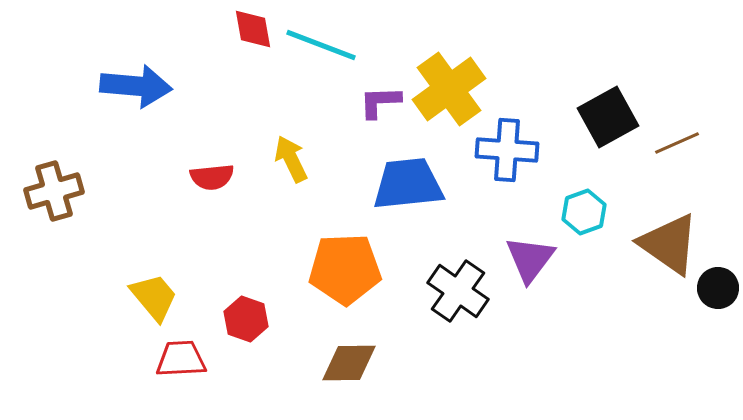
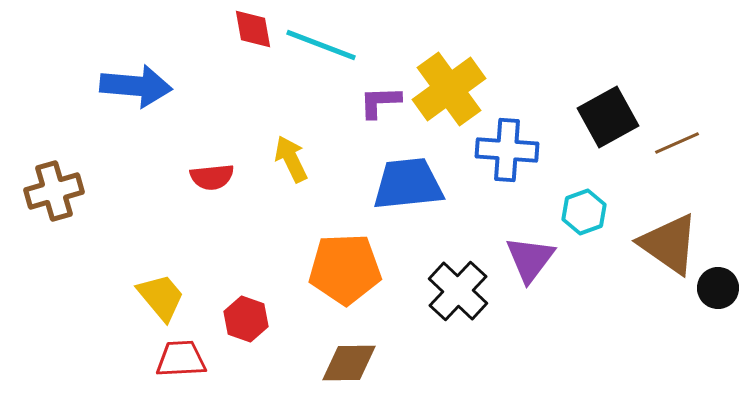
black cross: rotated 8 degrees clockwise
yellow trapezoid: moved 7 px right
